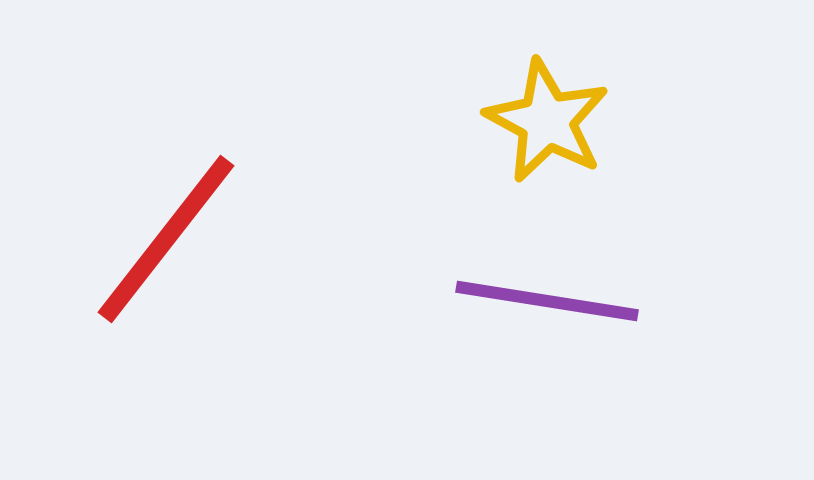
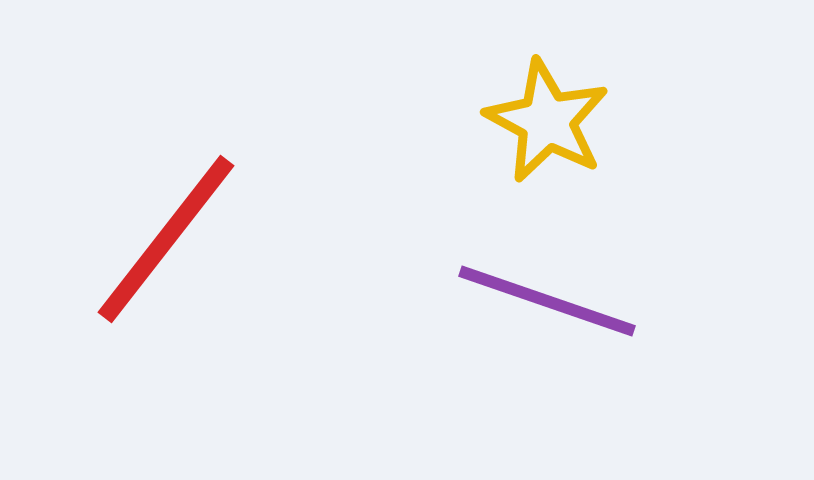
purple line: rotated 10 degrees clockwise
